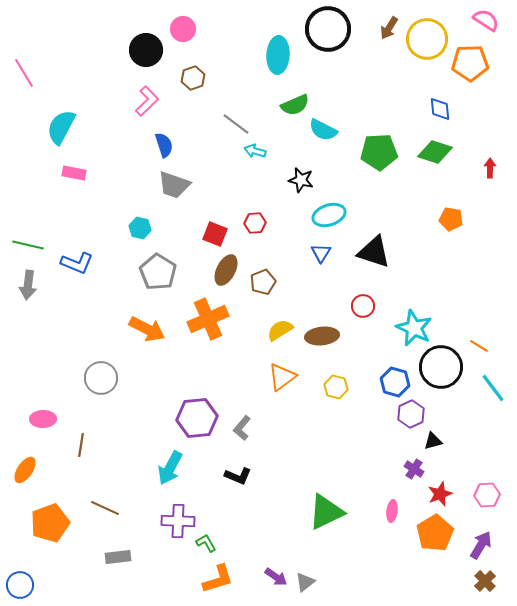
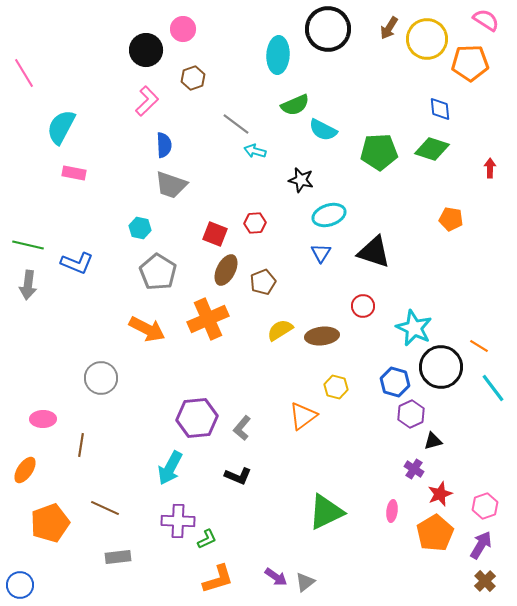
blue semicircle at (164, 145): rotated 15 degrees clockwise
green diamond at (435, 152): moved 3 px left, 3 px up
gray trapezoid at (174, 185): moved 3 px left
orange triangle at (282, 377): moved 21 px right, 39 px down
pink hexagon at (487, 495): moved 2 px left, 11 px down; rotated 15 degrees counterclockwise
green L-shape at (206, 543): moved 1 px right, 4 px up; rotated 95 degrees clockwise
